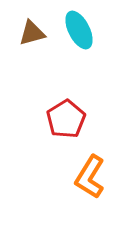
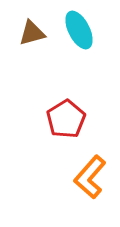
orange L-shape: rotated 9 degrees clockwise
